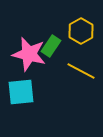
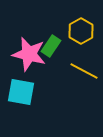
yellow line: moved 3 px right
cyan square: rotated 16 degrees clockwise
